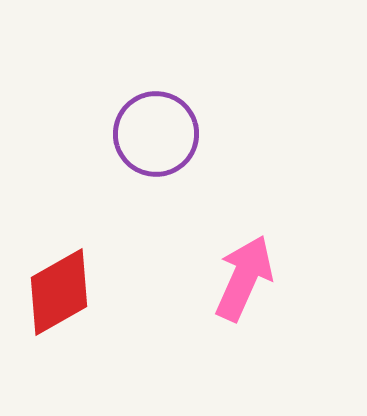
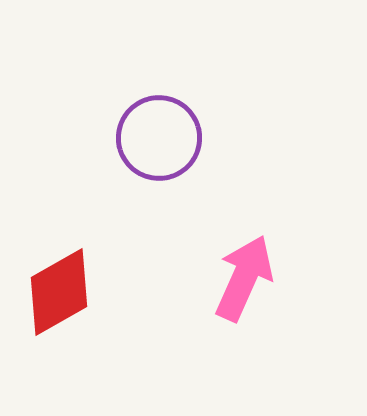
purple circle: moved 3 px right, 4 px down
